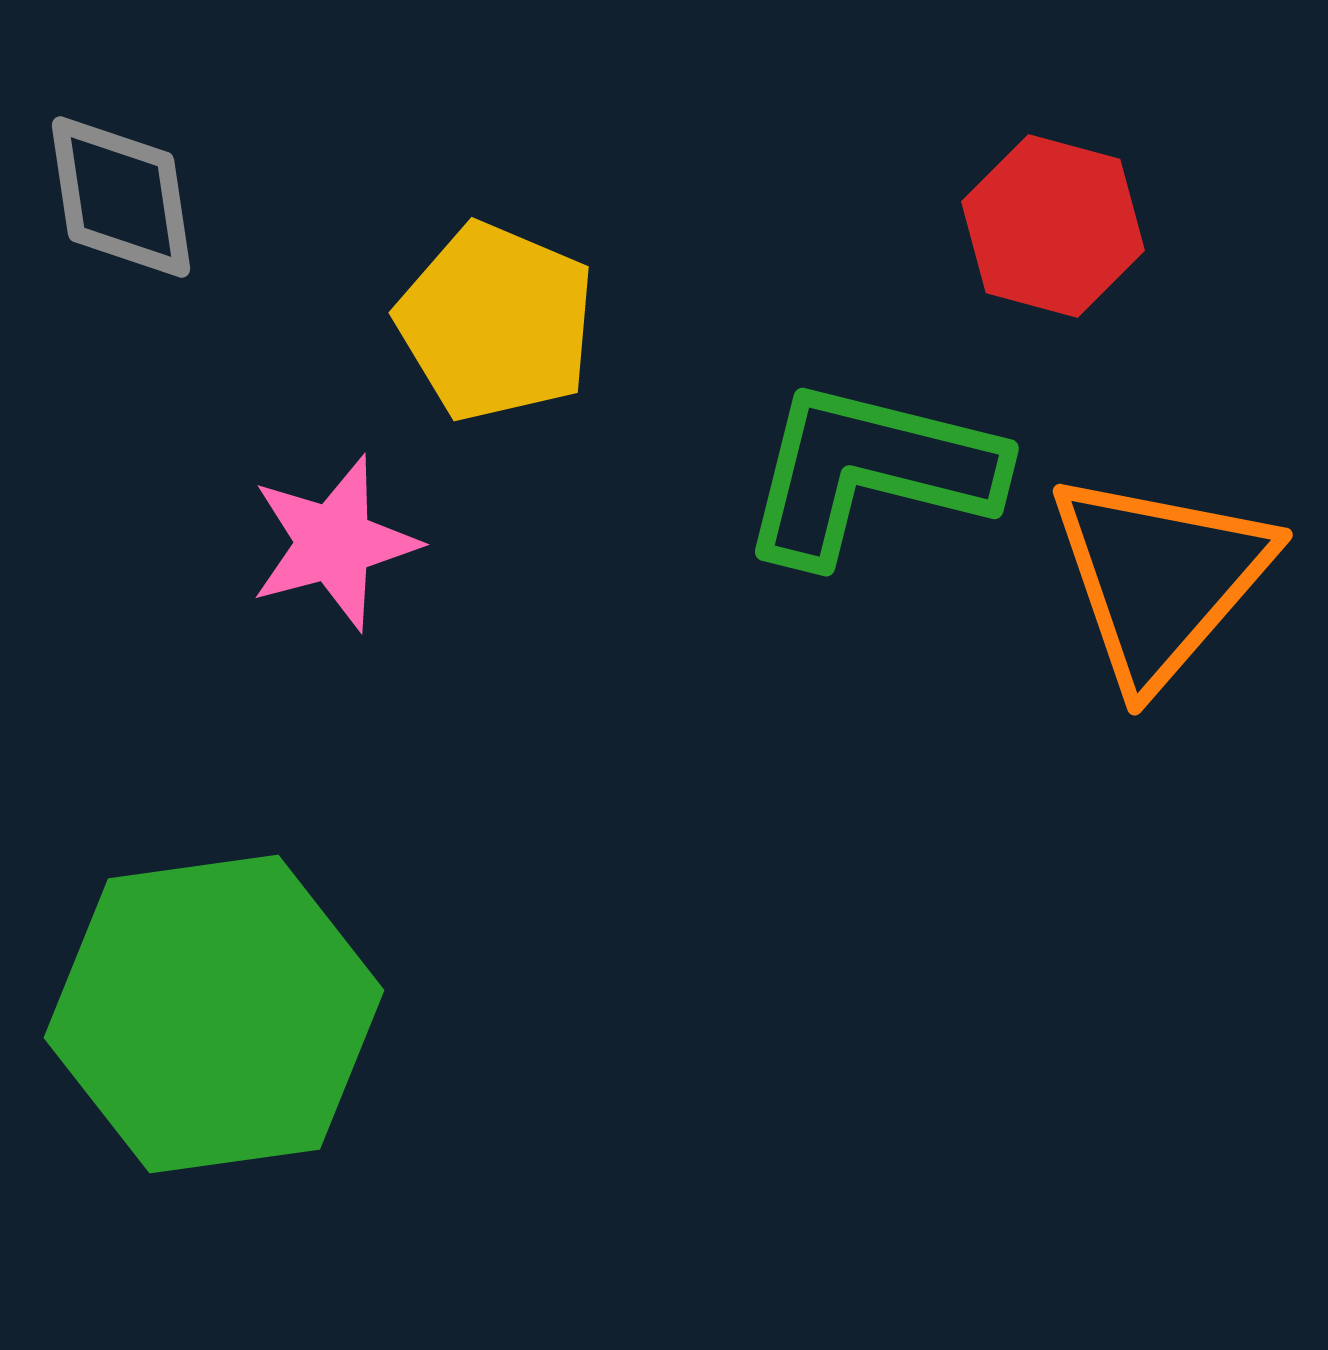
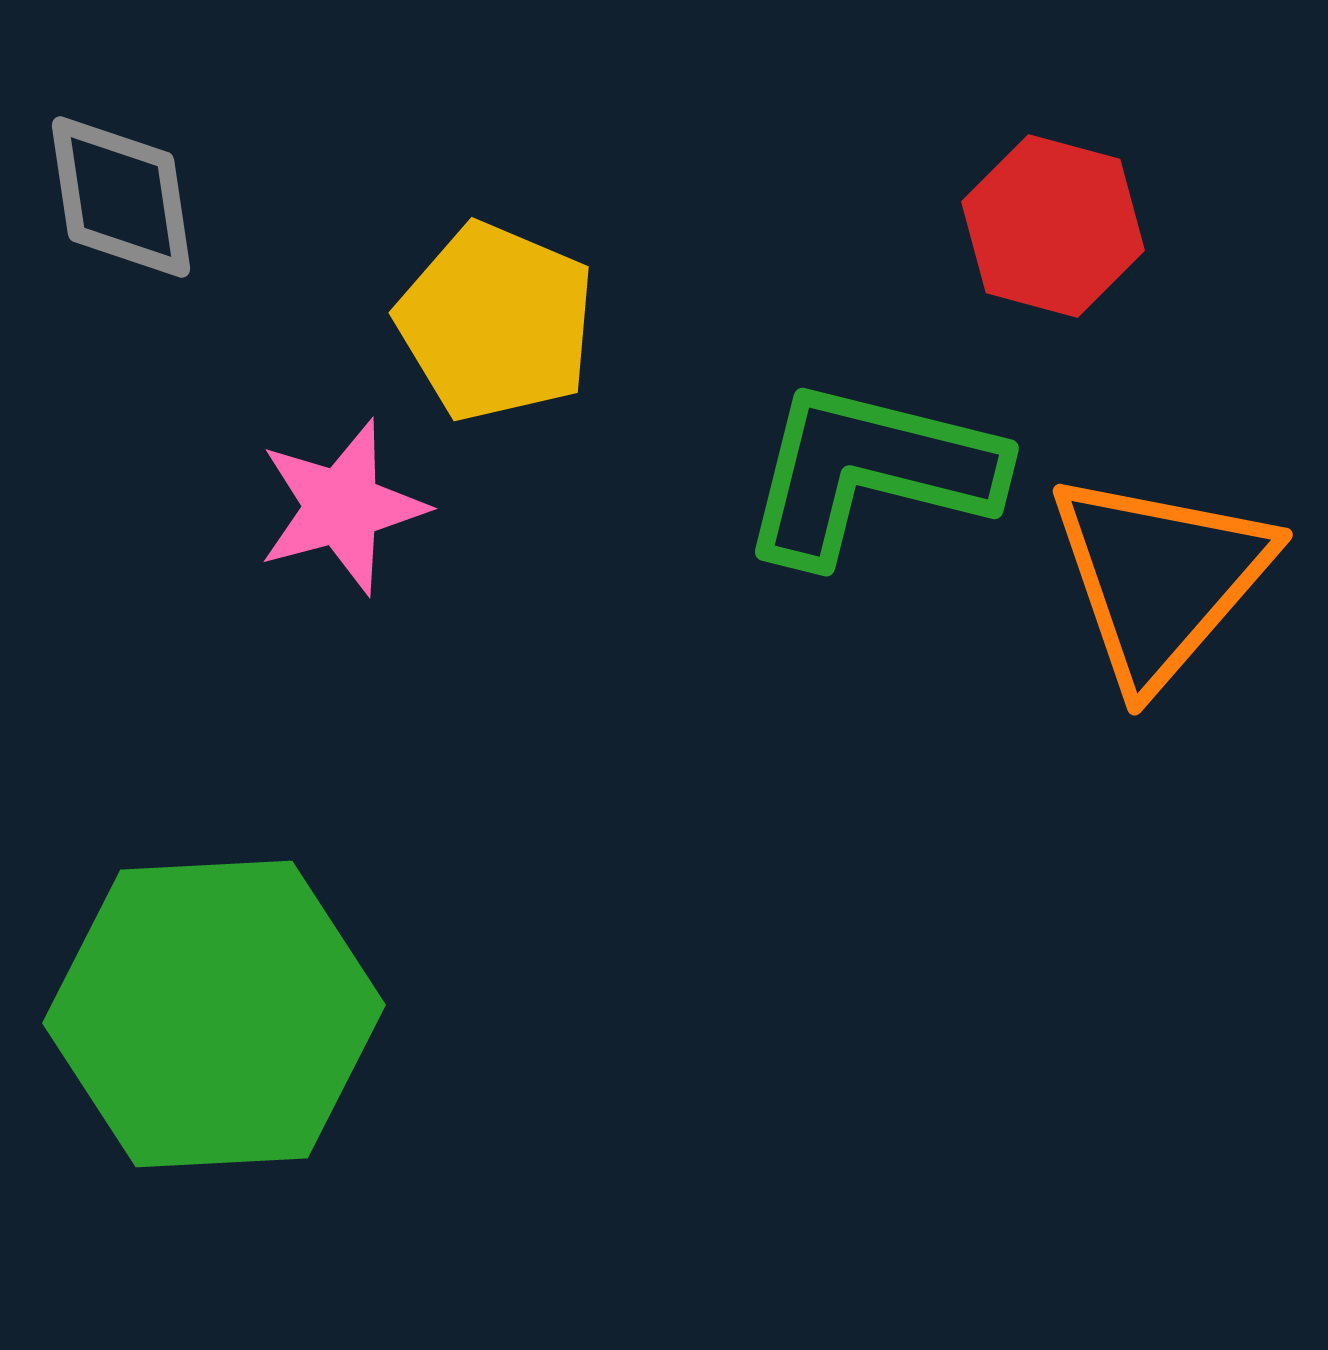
pink star: moved 8 px right, 36 px up
green hexagon: rotated 5 degrees clockwise
